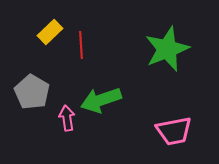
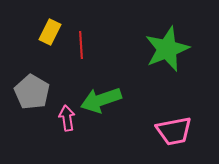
yellow rectangle: rotated 20 degrees counterclockwise
